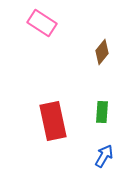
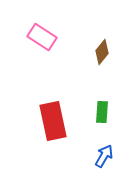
pink rectangle: moved 14 px down
